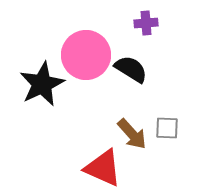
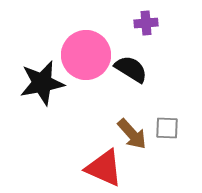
black star: moved 1 px up; rotated 15 degrees clockwise
red triangle: moved 1 px right
